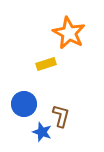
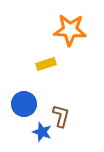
orange star: moved 1 px right, 3 px up; rotated 24 degrees counterclockwise
